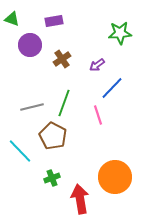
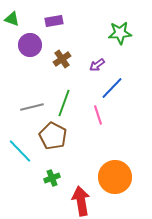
red arrow: moved 1 px right, 2 px down
